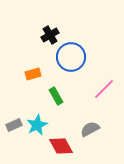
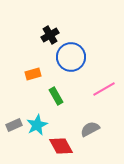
pink line: rotated 15 degrees clockwise
